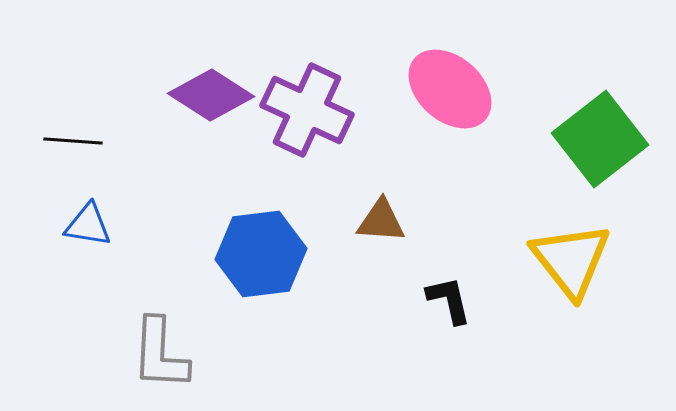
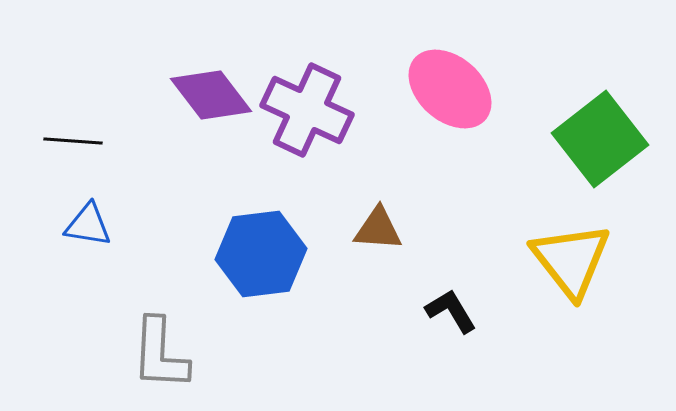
purple diamond: rotated 20 degrees clockwise
brown triangle: moved 3 px left, 8 px down
black L-shape: moved 2 px right, 11 px down; rotated 18 degrees counterclockwise
